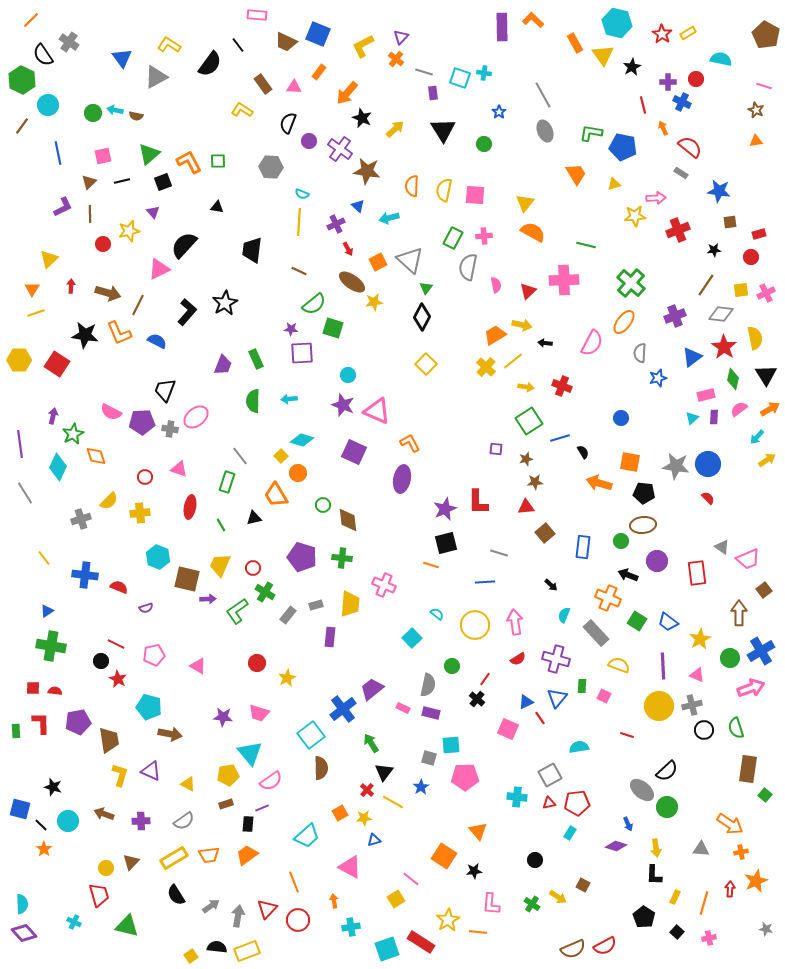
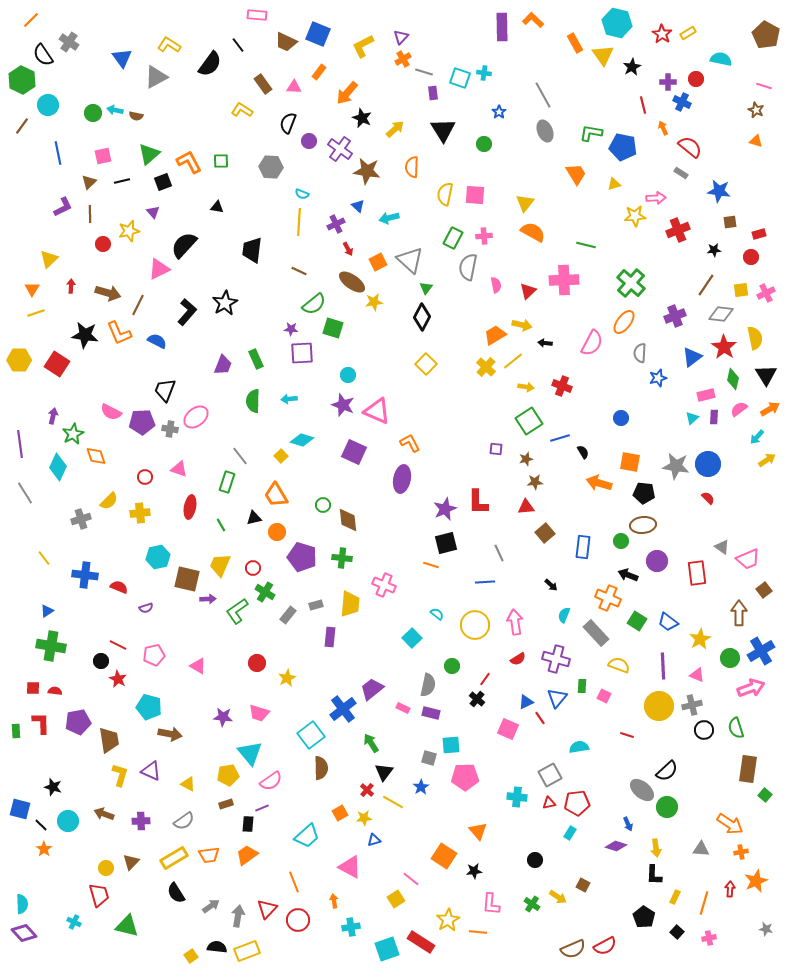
orange cross at (396, 59): moved 7 px right; rotated 21 degrees clockwise
orange triangle at (756, 141): rotated 24 degrees clockwise
green square at (218, 161): moved 3 px right
orange semicircle at (412, 186): moved 19 px up
yellow semicircle at (444, 190): moved 1 px right, 4 px down
orange circle at (298, 473): moved 21 px left, 59 px down
gray line at (499, 553): rotated 48 degrees clockwise
cyan hexagon at (158, 557): rotated 25 degrees clockwise
red line at (116, 644): moved 2 px right, 1 px down
black semicircle at (176, 895): moved 2 px up
